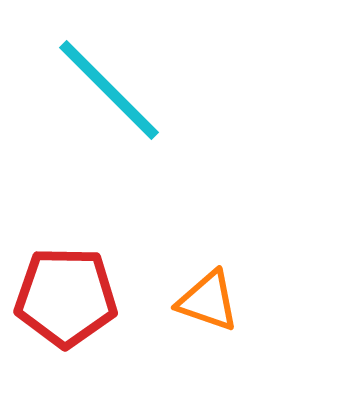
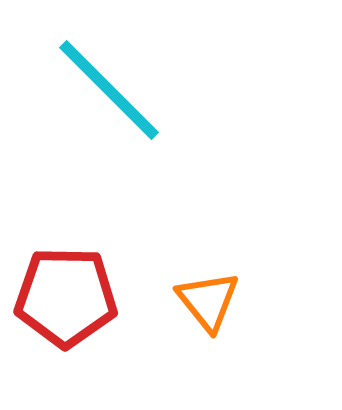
orange triangle: rotated 32 degrees clockwise
